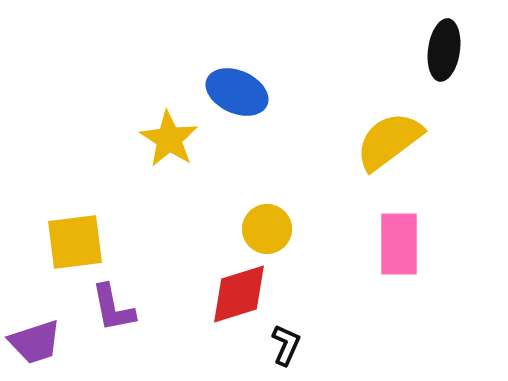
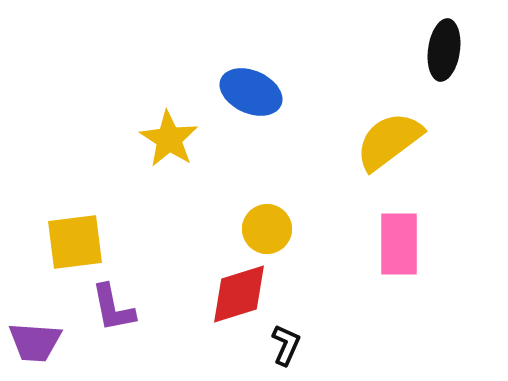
blue ellipse: moved 14 px right
purple trapezoid: rotated 22 degrees clockwise
